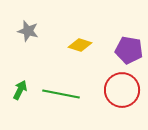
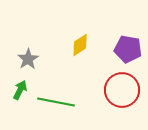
gray star: moved 28 px down; rotated 25 degrees clockwise
yellow diamond: rotated 50 degrees counterclockwise
purple pentagon: moved 1 px left, 1 px up
green line: moved 5 px left, 8 px down
